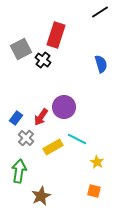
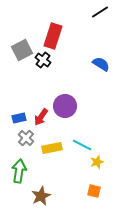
red rectangle: moved 3 px left, 1 px down
gray square: moved 1 px right, 1 px down
blue semicircle: rotated 42 degrees counterclockwise
purple circle: moved 1 px right, 1 px up
blue rectangle: moved 3 px right; rotated 40 degrees clockwise
cyan line: moved 5 px right, 6 px down
yellow rectangle: moved 1 px left, 1 px down; rotated 18 degrees clockwise
yellow star: rotated 24 degrees clockwise
